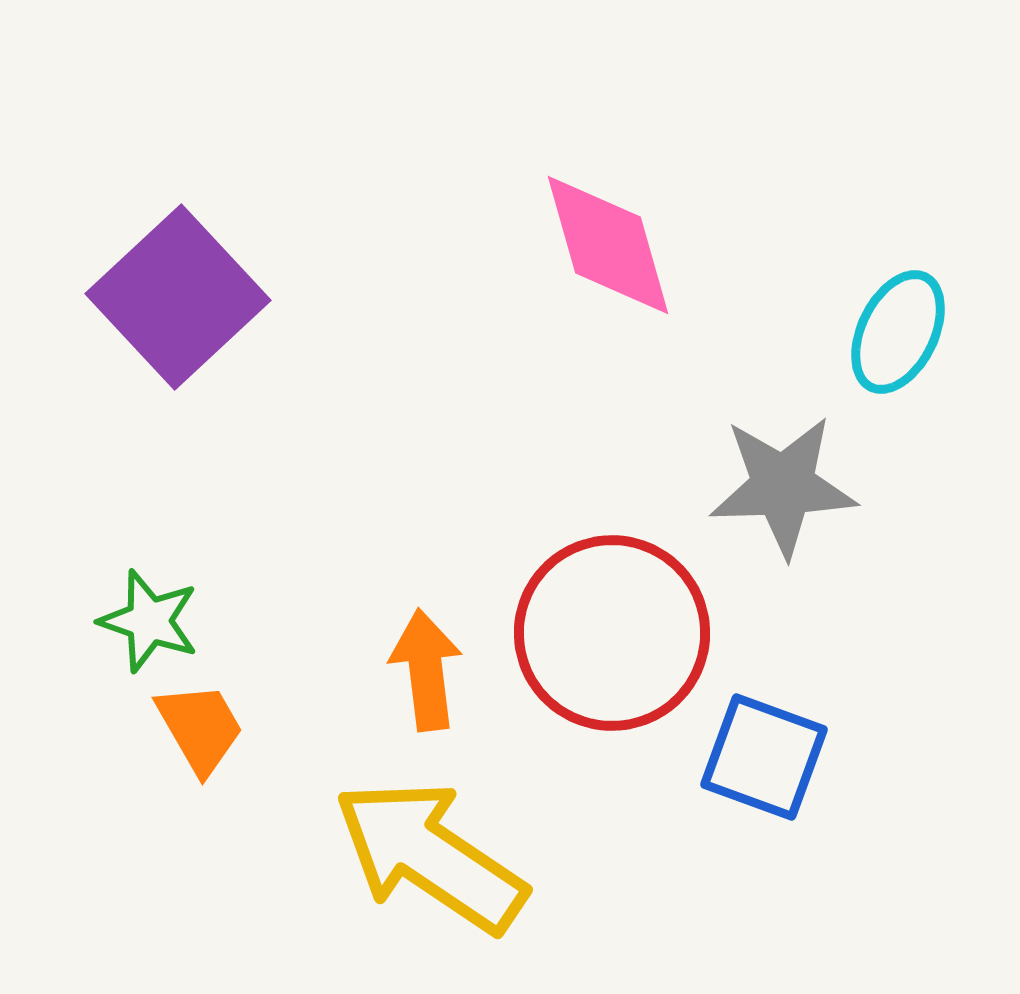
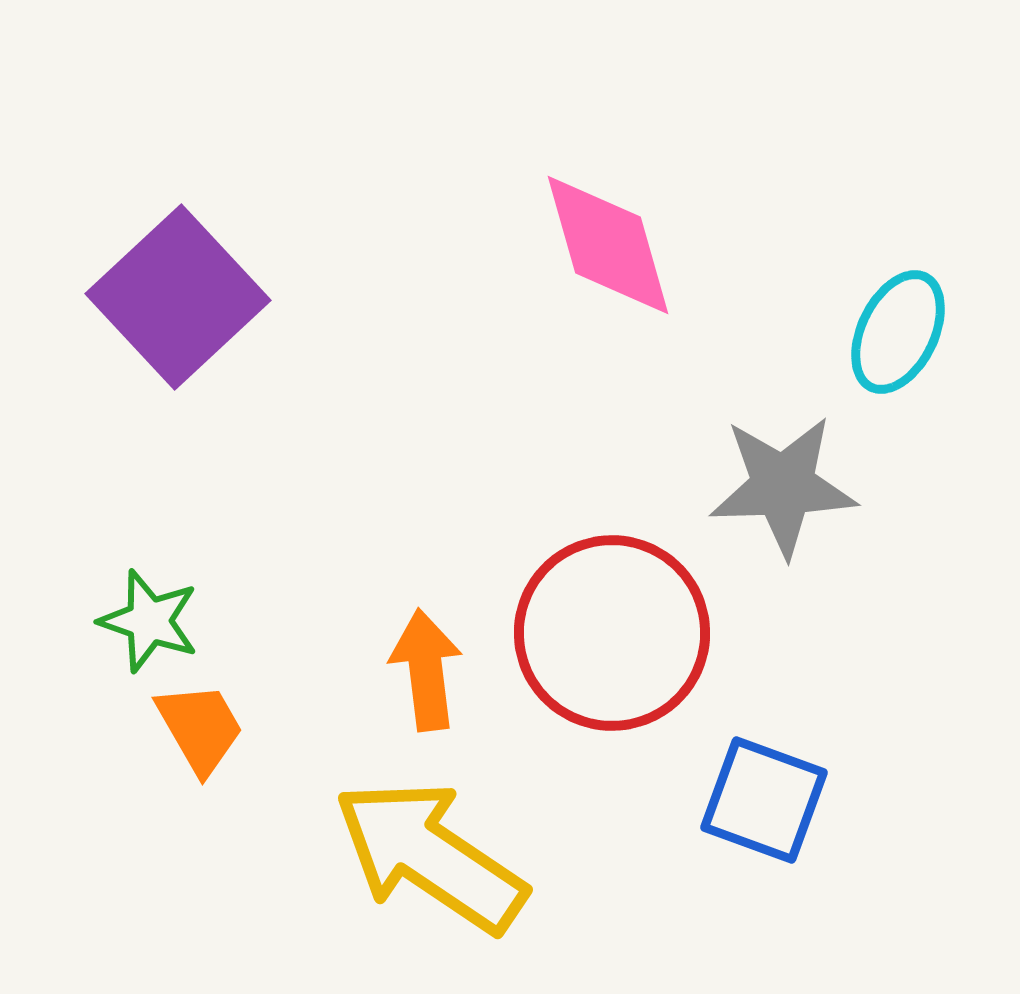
blue square: moved 43 px down
